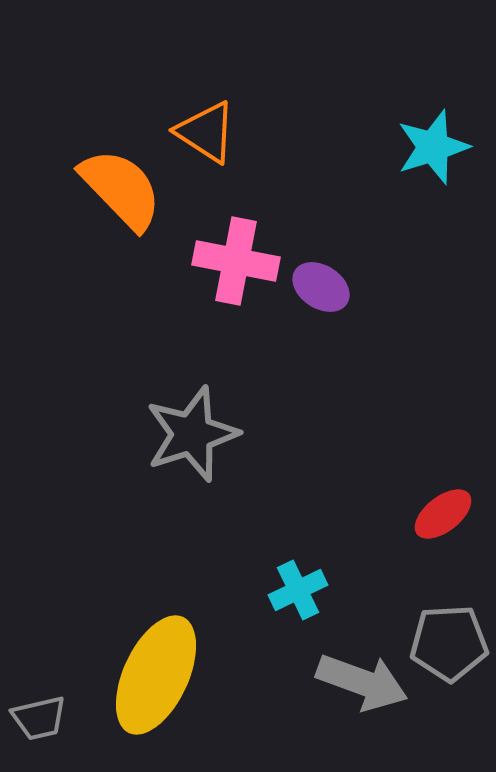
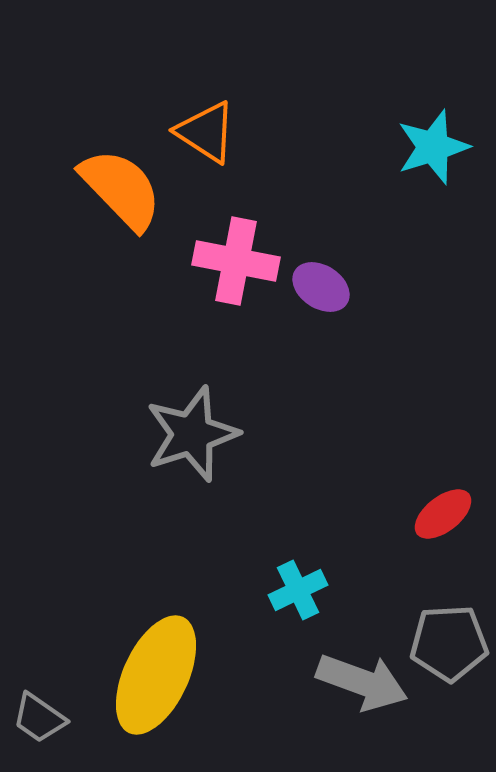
gray trapezoid: rotated 48 degrees clockwise
